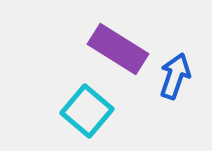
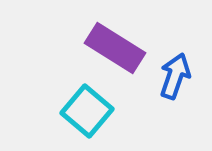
purple rectangle: moved 3 px left, 1 px up
